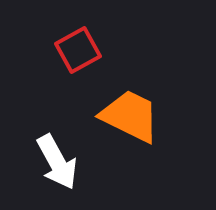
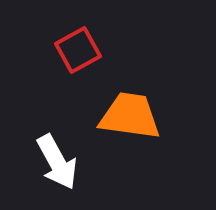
orange trapezoid: rotated 18 degrees counterclockwise
